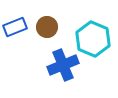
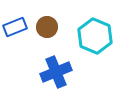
cyan hexagon: moved 2 px right, 3 px up
blue cross: moved 7 px left, 7 px down
